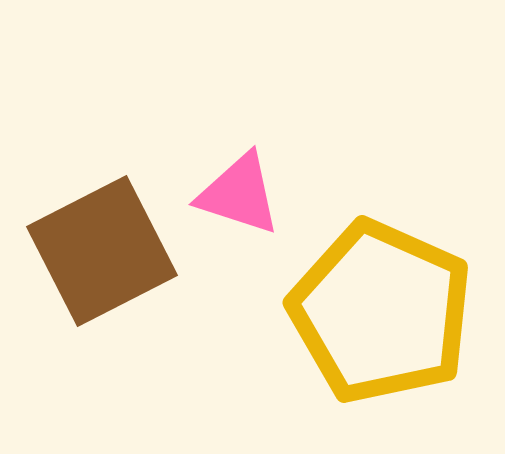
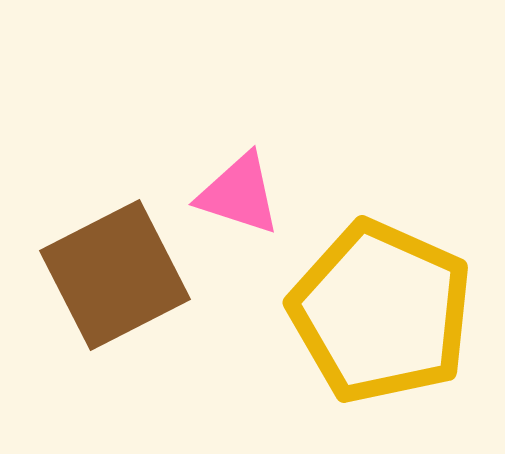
brown square: moved 13 px right, 24 px down
